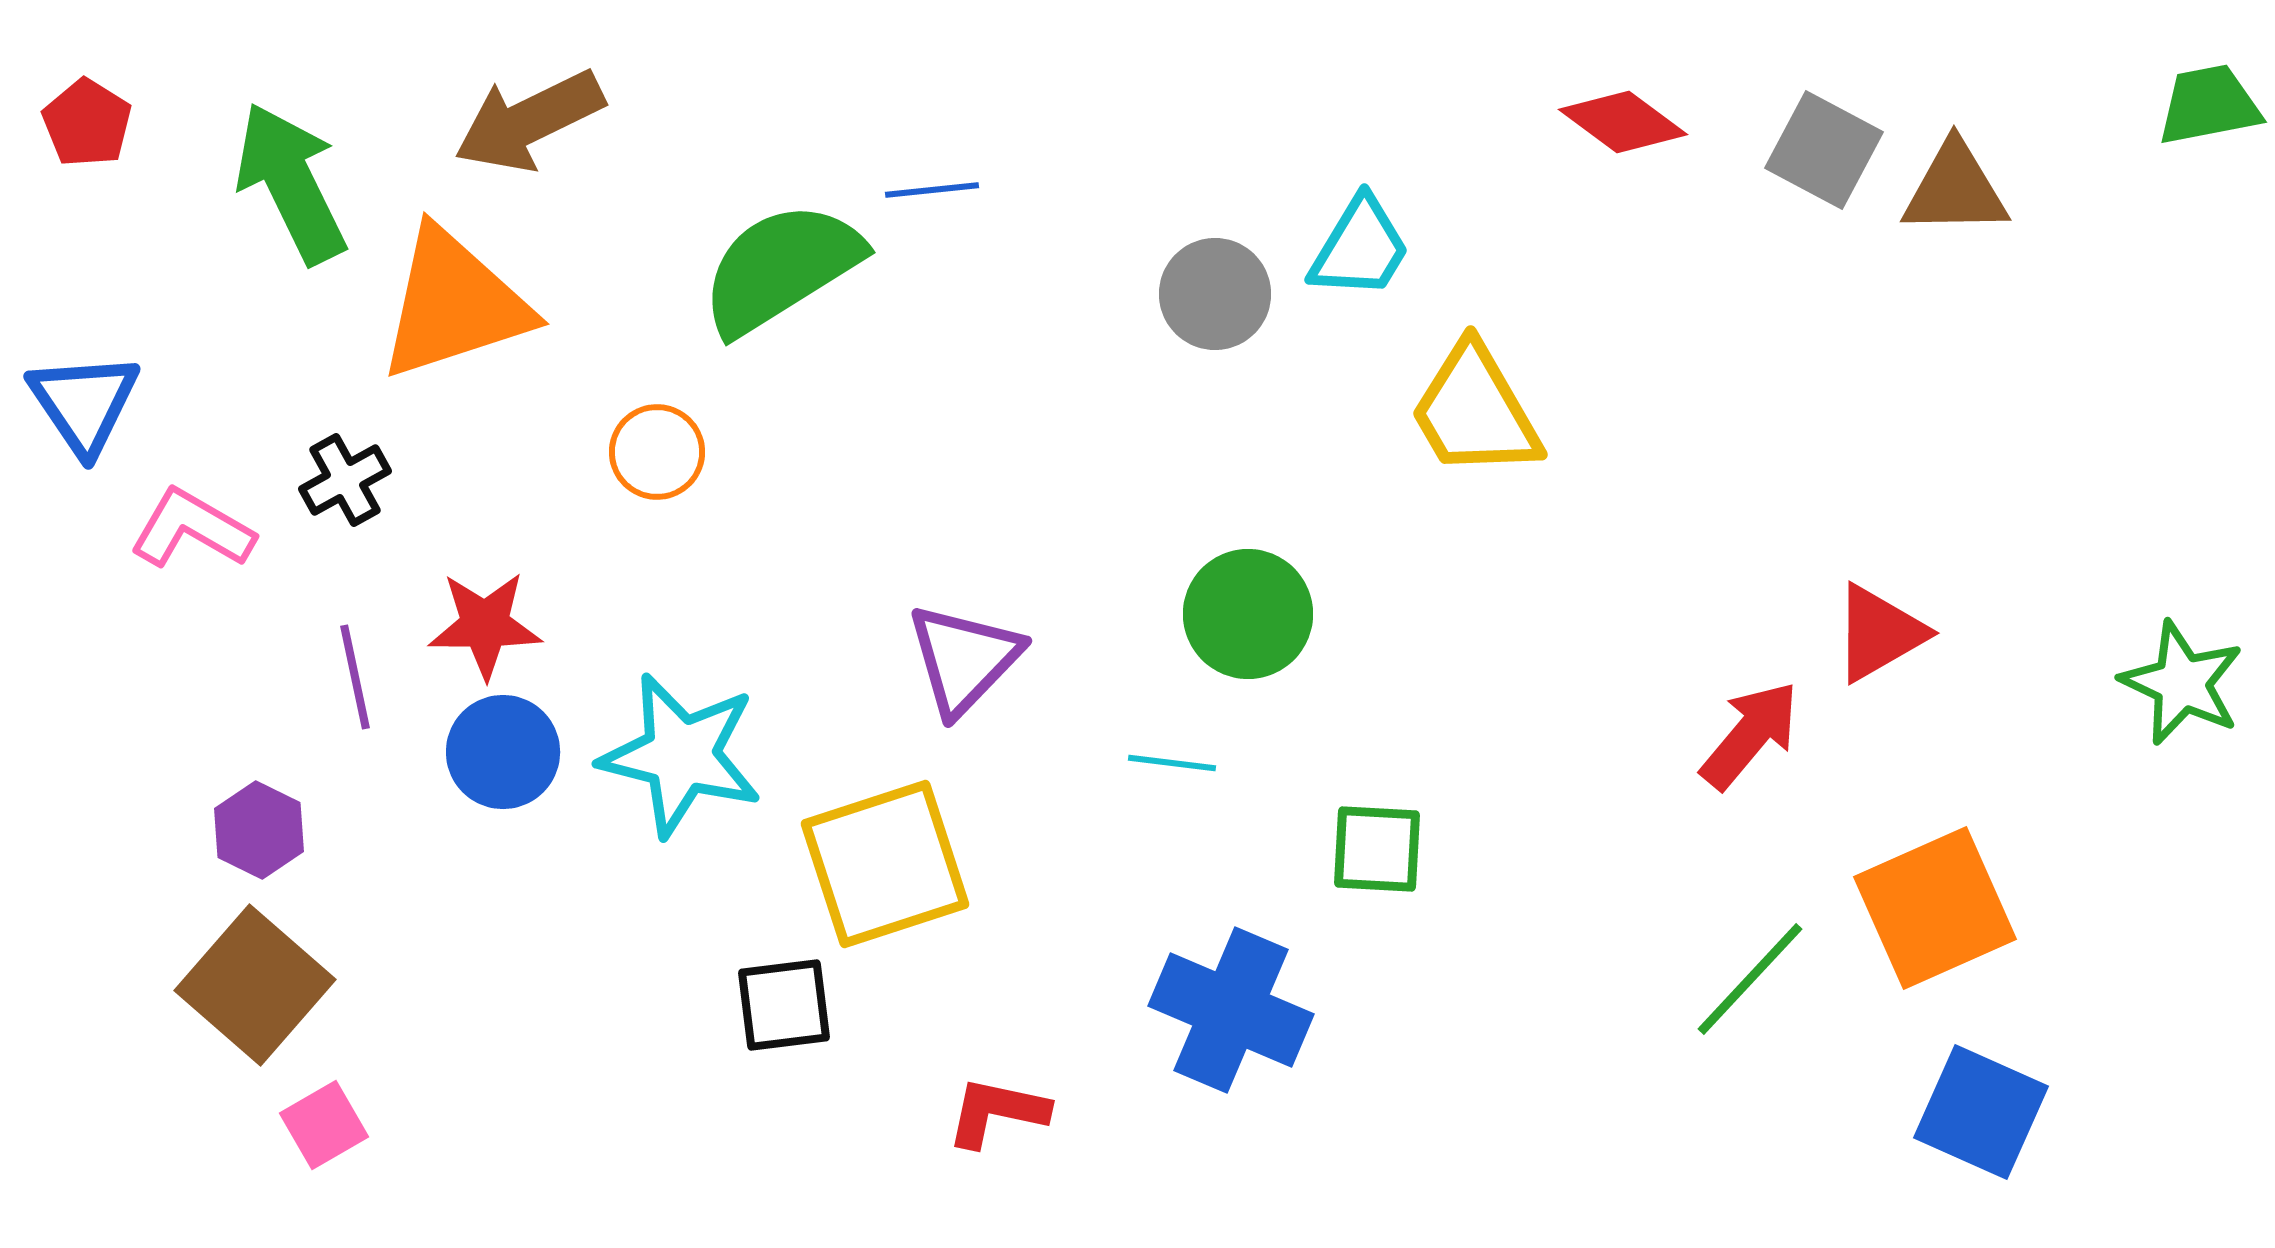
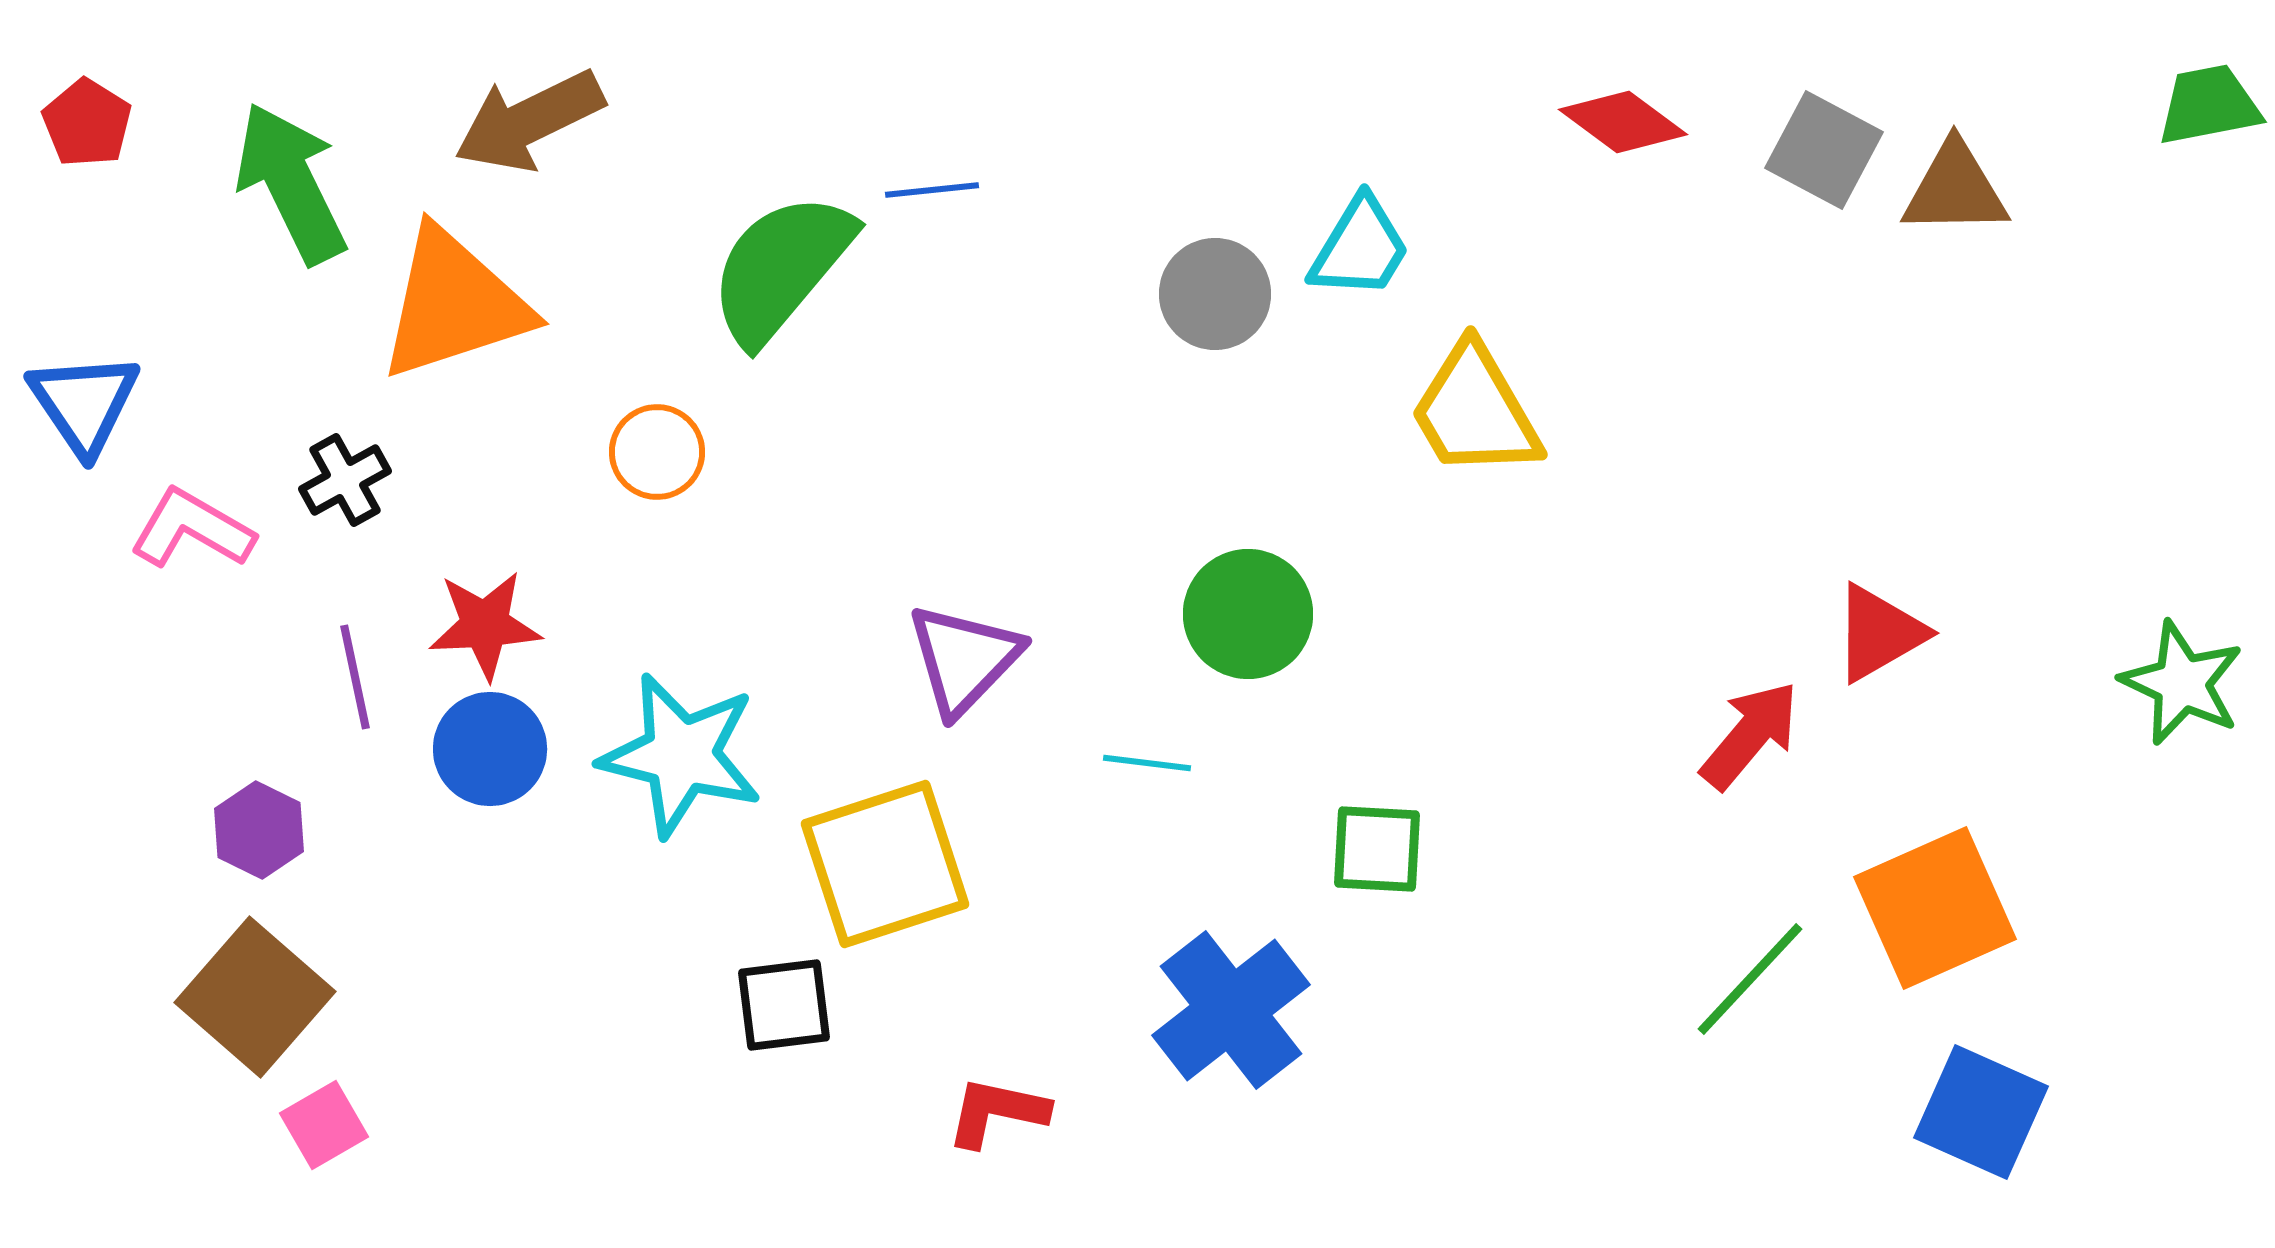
green semicircle: rotated 18 degrees counterclockwise
red star: rotated 3 degrees counterclockwise
blue circle: moved 13 px left, 3 px up
cyan line: moved 25 px left
brown square: moved 12 px down
blue cross: rotated 29 degrees clockwise
